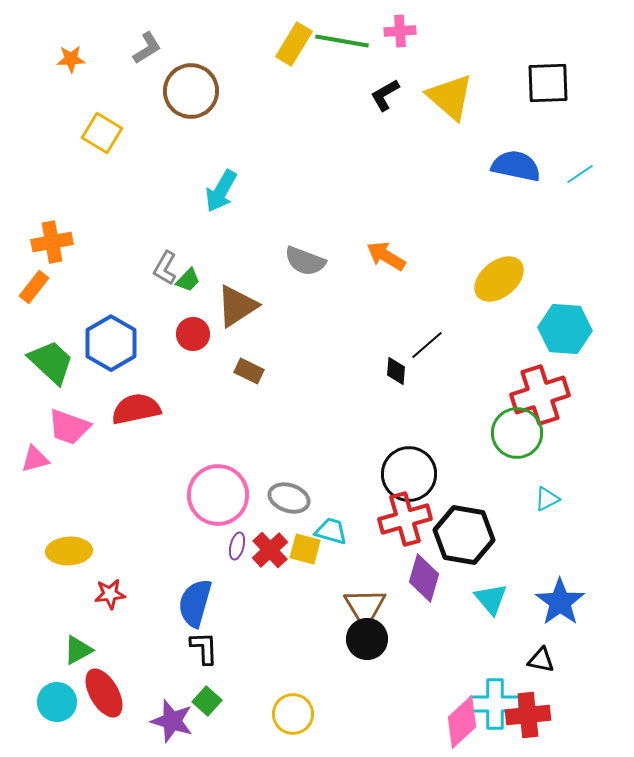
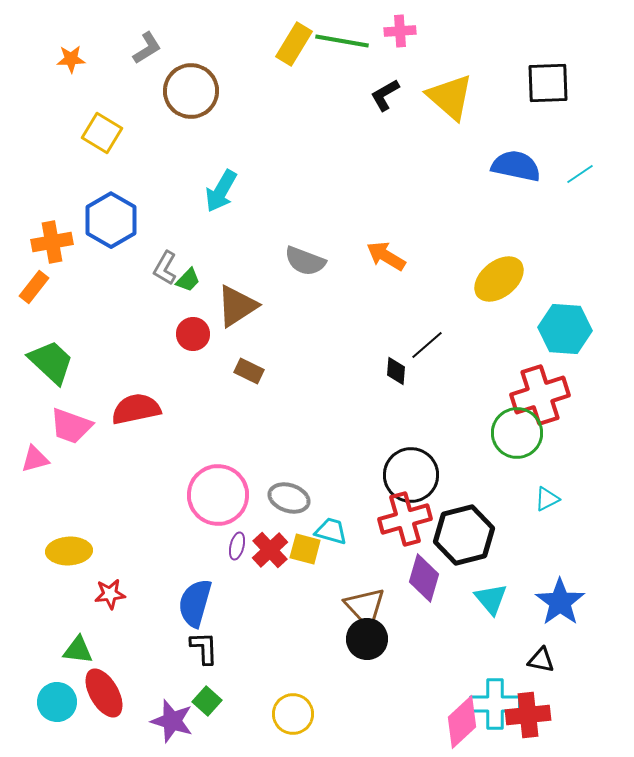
blue hexagon at (111, 343): moved 123 px up
pink trapezoid at (69, 427): moved 2 px right, 1 px up
black circle at (409, 474): moved 2 px right, 1 px down
black hexagon at (464, 535): rotated 24 degrees counterclockwise
brown triangle at (365, 607): rotated 12 degrees counterclockwise
green triangle at (78, 650): rotated 36 degrees clockwise
